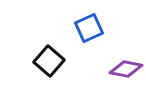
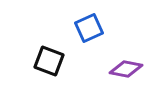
black square: rotated 20 degrees counterclockwise
